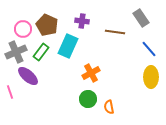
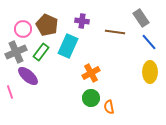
blue line: moved 7 px up
yellow ellipse: moved 1 px left, 5 px up
green circle: moved 3 px right, 1 px up
